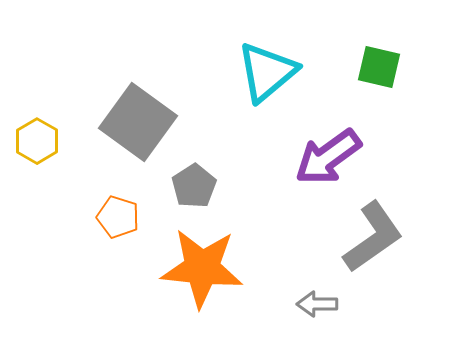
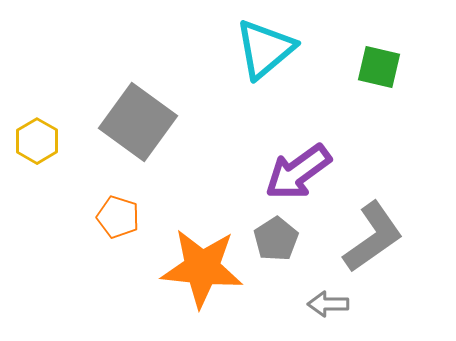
cyan triangle: moved 2 px left, 23 px up
purple arrow: moved 30 px left, 15 px down
gray pentagon: moved 82 px right, 53 px down
gray arrow: moved 11 px right
